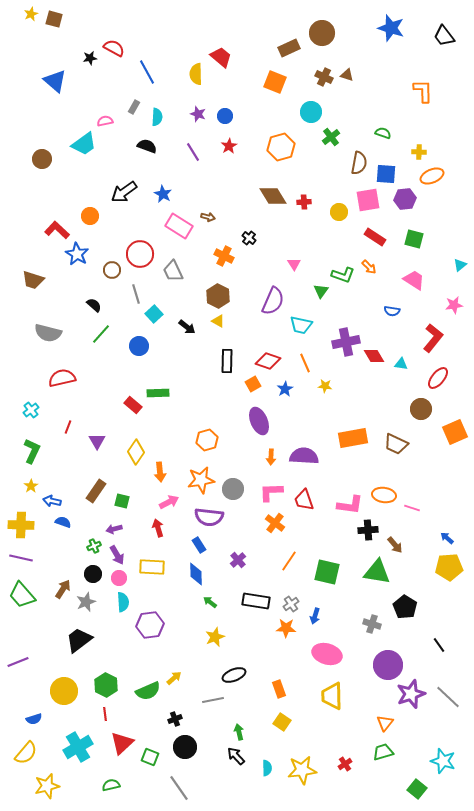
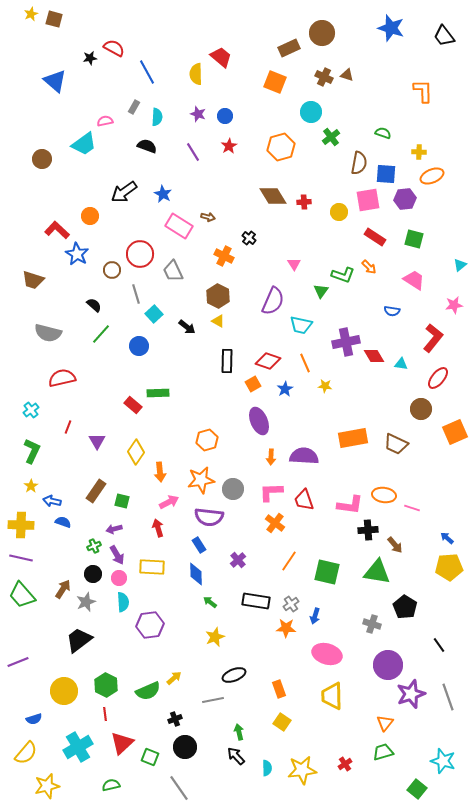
gray line at (448, 697): rotated 28 degrees clockwise
